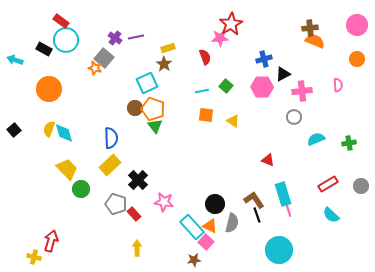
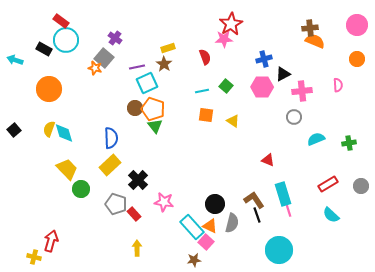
purple line at (136, 37): moved 1 px right, 30 px down
pink star at (220, 38): moved 4 px right, 1 px down
